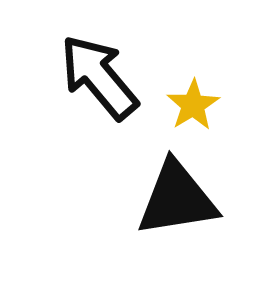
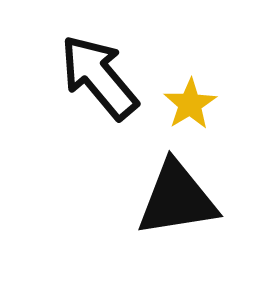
yellow star: moved 3 px left, 1 px up
